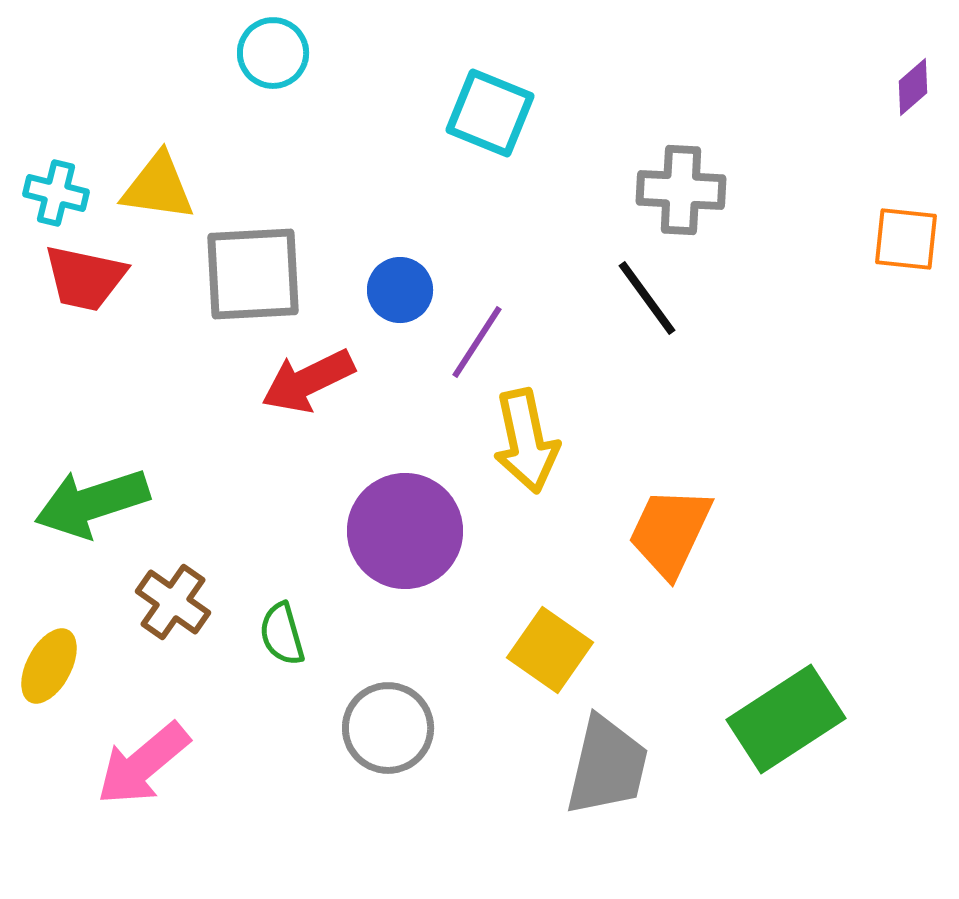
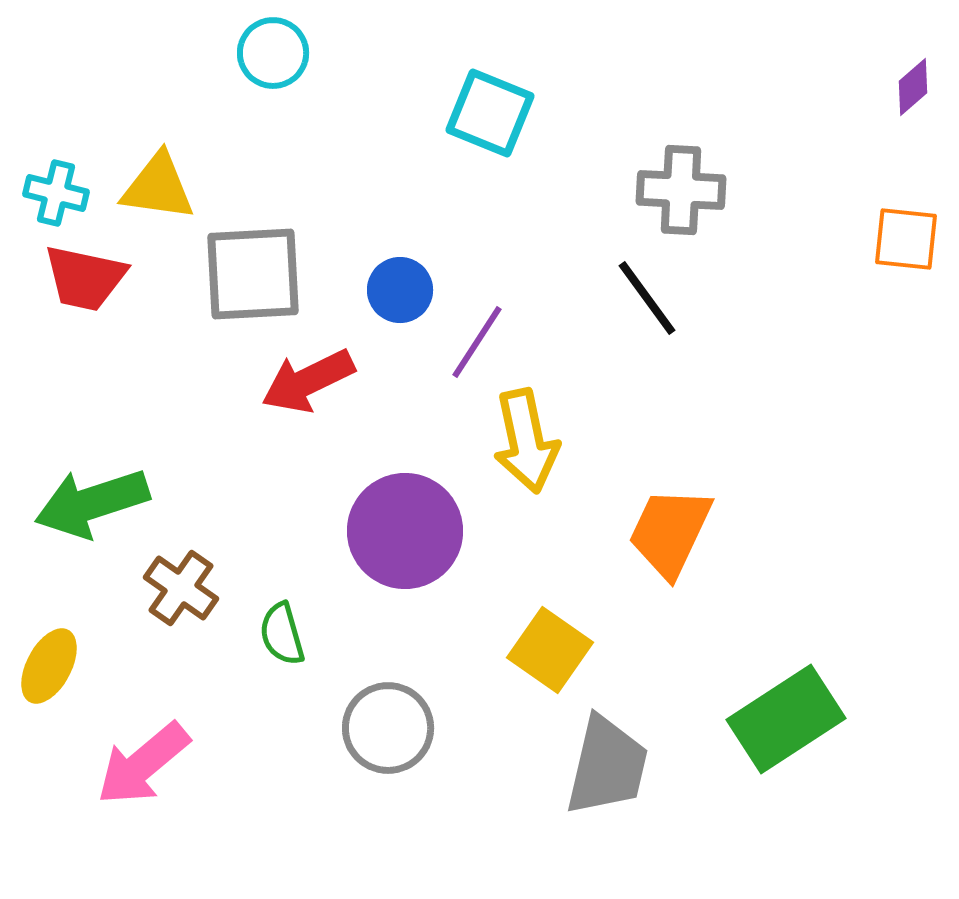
brown cross: moved 8 px right, 14 px up
